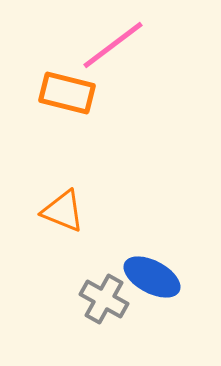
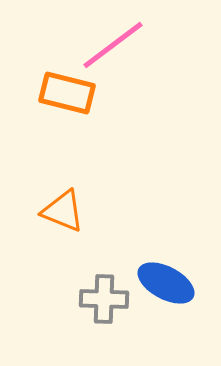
blue ellipse: moved 14 px right, 6 px down
gray cross: rotated 27 degrees counterclockwise
